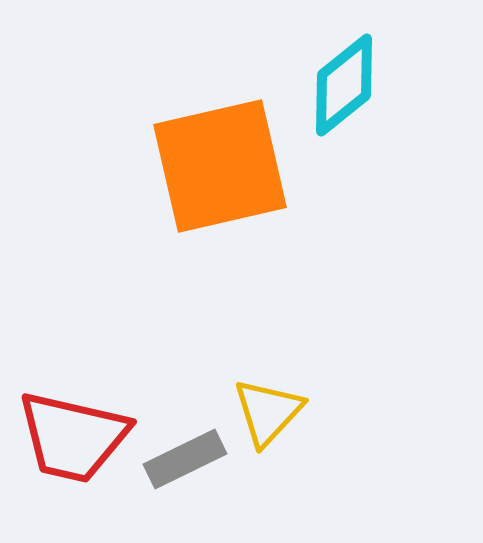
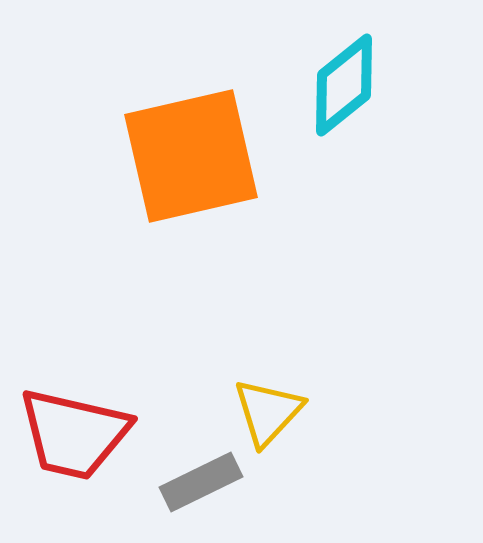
orange square: moved 29 px left, 10 px up
red trapezoid: moved 1 px right, 3 px up
gray rectangle: moved 16 px right, 23 px down
